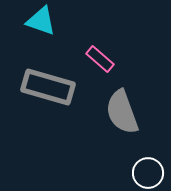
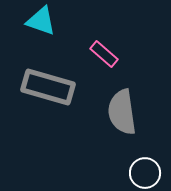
pink rectangle: moved 4 px right, 5 px up
gray semicircle: rotated 12 degrees clockwise
white circle: moved 3 px left
